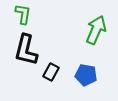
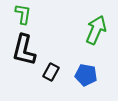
black L-shape: moved 2 px left
